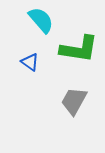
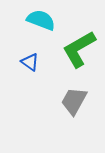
cyan semicircle: rotated 28 degrees counterclockwise
green L-shape: rotated 141 degrees clockwise
